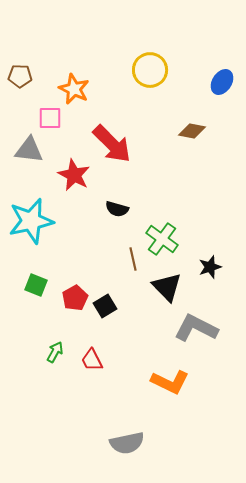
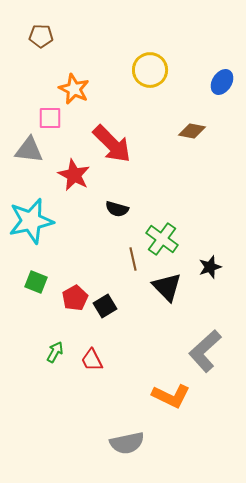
brown pentagon: moved 21 px right, 40 px up
green square: moved 3 px up
gray L-shape: moved 9 px right, 23 px down; rotated 69 degrees counterclockwise
orange L-shape: moved 1 px right, 14 px down
